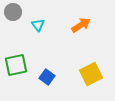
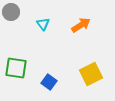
gray circle: moved 2 px left
cyan triangle: moved 5 px right, 1 px up
green square: moved 3 px down; rotated 20 degrees clockwise
blue square: moved 2 px right, 5 px down
